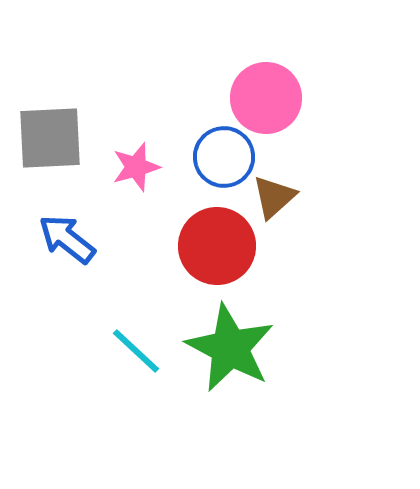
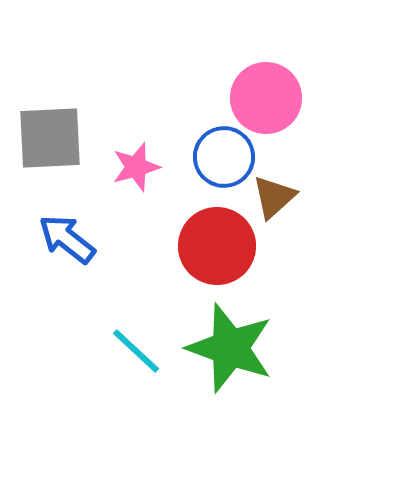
green star: rotated 8 degrees counterclockwise
